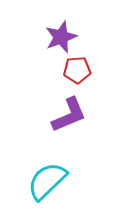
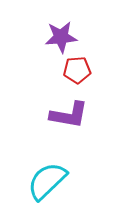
purple star: rotated 16 degrees clockwise
purple L-shape: rotated 33 degrees clockwise
